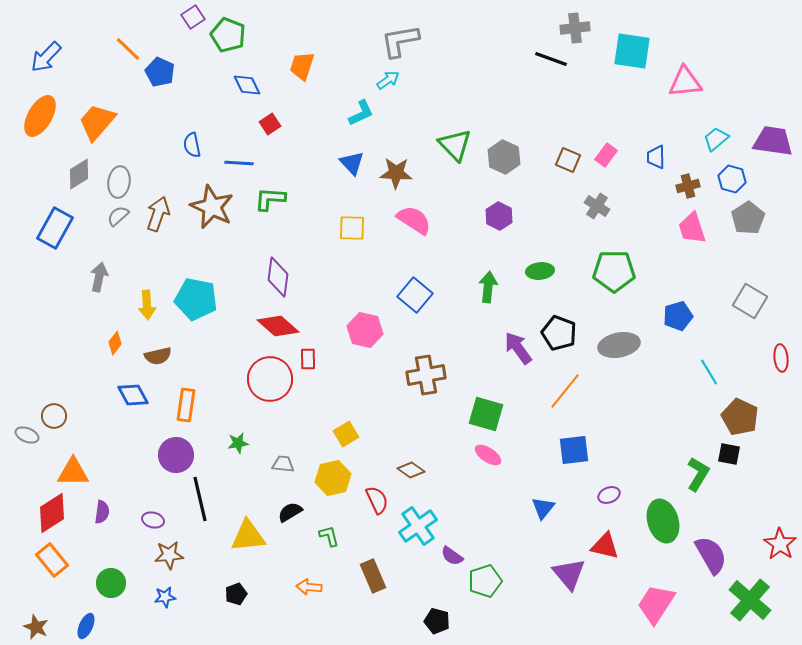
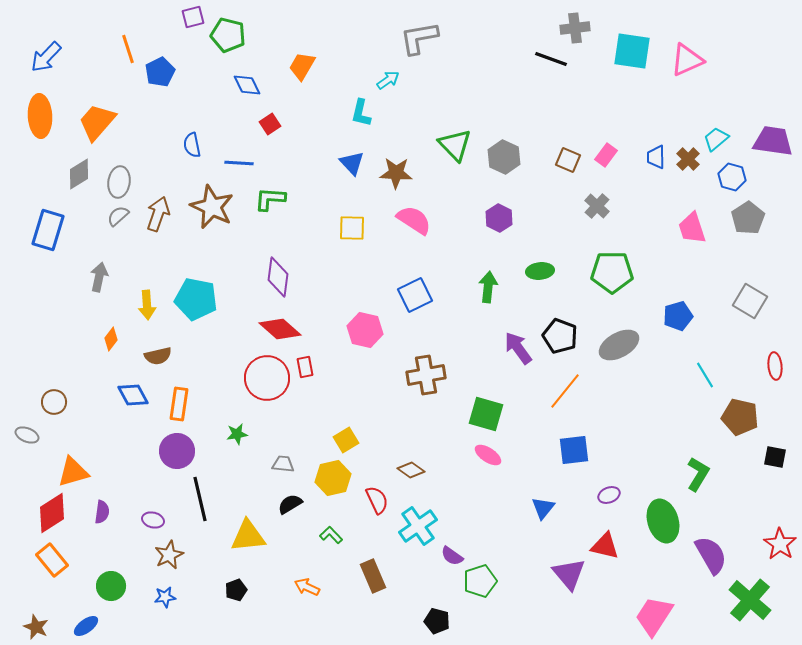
purple square at (193, 17): rotated 20 degrees clockwise
green pentagon at (228, 35): rotated 8 degrees counterclockwise
gray L-shape at (400, 41): moved 19 px right, 3 px up
orange line at (128, 49): rotated 28 degrees clockwise
orange trapezoid at (302, 66): rotated 12 degrees clockwise
blue pentagon at (160, 72): rotated 20 degrees clockwise
pink triangle at (685, 82): moved 2 px right, 22 px up; rotated 18 degrees counterclockwise
cyan L-shape at (361, 113): rotated 128 degrees clockwise
orange ellipse at (40, 116): rotated 33 degrees counterclockwise
blue hexagon at (732, 179): moved 2 px up
brown cross at (688, 186): moved 27 px up; rotated 30 degrees counterclockwise
gray cross at (597, 206): rotated 10 degrees clockwise
purple hexagon at (499, 216): moved 2 px down
blue rectangle at (55, 228): moved 7 px left, 2 px down; rotated 12 degrees counterclockwise
green pentagon at (614, 271): moved 2 px left, 1 px down
blue square at (415, 295): rotated 24 degrees clockwise
red diamond at (278, 326): moved 2 px right, 3 px down
black pentagon at (559, 333): moved 1 px right, 3 px down
orange diamond at (115, 343): moved 4 px left, 4 px up
gray ellipse at (619, 345): rotated 18 degrees counterclockwise
red ellipse at (781, 358): moved 6 px left, 8 px down
red rectangle at (308, 359): moved 3 px left, 8 px down; rotated 10 degrees counterclockwise
cyan line at (709, 372): moved 4 px left, 3 px down
red circle at (270, 379): moved 3 px left, 1 px up
orange rectangle at (186, 405): moved 7 px left, 1 px up
brown circle at (54, 416): moved 14 px up
brown pentagon at (740, 417): rotated 12 degrees counterclockwise
yellow square at (346, 434): moved 6 px down
green star at (238, 443): moved 1 px left, 9 px up
black square at (729, 454): moved 46 px right, 3 px down
purple circle at (176, 455): moved 1 px right, 4 px up
orange triangle at (73, 472): rotated 16 degrees counterclockwise
black semicircle at (290, 512): moved 8 px up
green L-shape at (329, 536): moved 2 px right, 1 px up; rotated 30 degrees counterclockwise
brown star at (169, 555): rotated 20 degrees counterclockwise
green pentagon at (485, 581): moved 5 px left
green circle at (111, 583): moved 3 px down
orange arrow at (309, 587): moved 2 px left; rotated 20 degrees clockwise
black pentagon at (236, 594): moved 4 px up
pink trapezoid at (656, 604): moved 2 px left, 12 px down
blue ellipse at (86, 626): rotated 30 degrees clockwise
